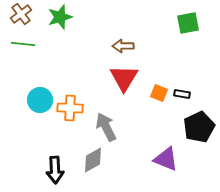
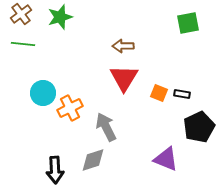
cyan circle: moved 3 px right, 7 px up
orange cross: rotated 30 degrees counterclockwise
gray diamond: rotated 12 degrees clockwise
